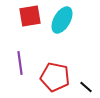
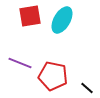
purple line: rotated 60 degrees counterclockwise
red pentagon: moved 2 px left, 1 px up
black line: moved 1 px right, 1 px down
